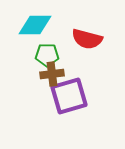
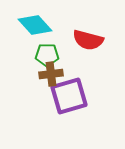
cyan diamond: rotated 48 degrees clockwise
red semicircle: moved 1 px right, 1 px down
brown cross: moved 1 px left
